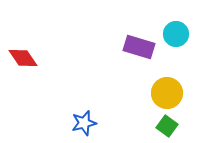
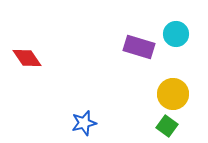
red diamond: moved 4 px right
yellow circle: moved 6 px right, 1 px down
